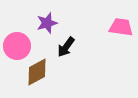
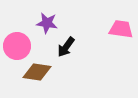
purple star: rotated 25 degrees clockwise
pink trapezoid: moved 2 px down
brown diamond: rotated 36 degrees clockwise
